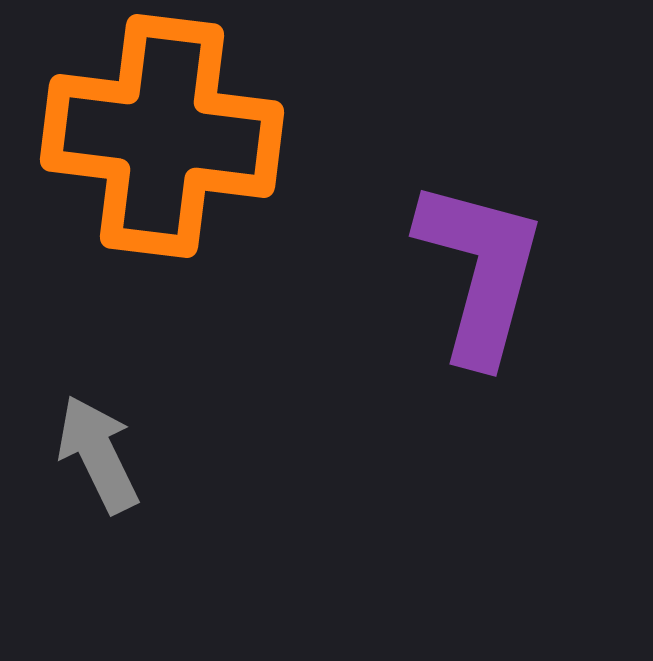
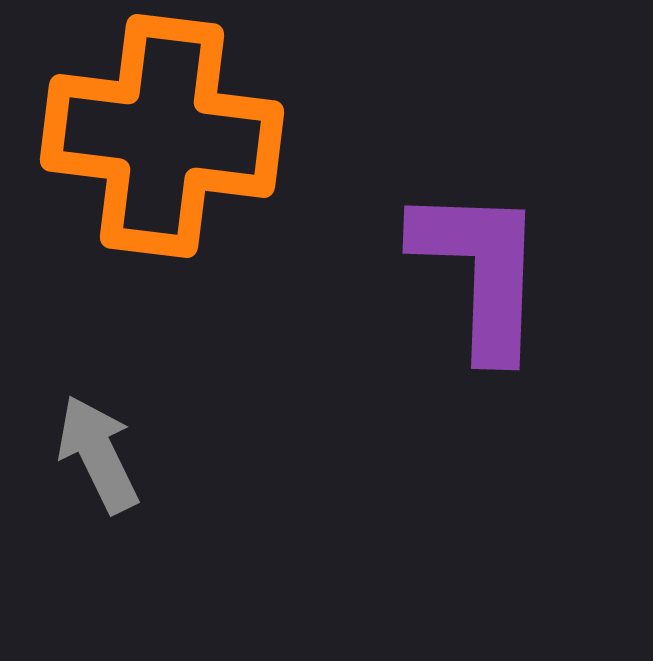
purple L-shape: rotated 13 degrees counterclockwise
